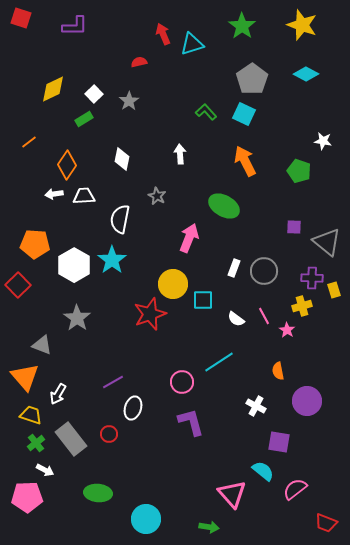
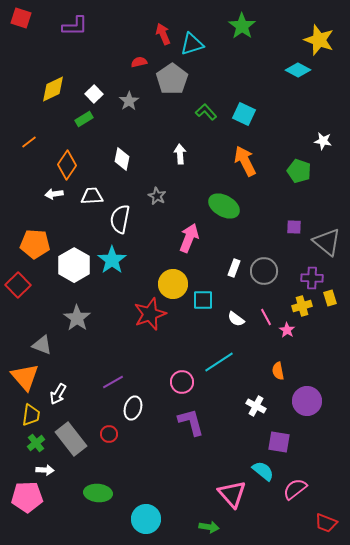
yellow star at (302, 25): moved 17 px right, 15 px down
cyan diamond at (306, 74): moved 8 px left, 4 px up
gray pentagon at (252, 79): moved 80 px left
white trapezoid at (84, 196): moved 8 px right
yellow rectangle at (334, 290): moved 4 px left, 8 px down
pink line at (264, 316): moved 2 px right, 1 px down
yellow trapezoid at (31, 415): rotated 80 degrees clockwise
white arrow at (45, 470): rotated 24 degrees counterclockwise
